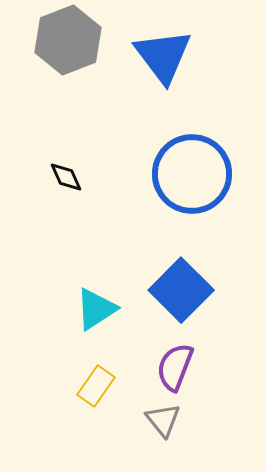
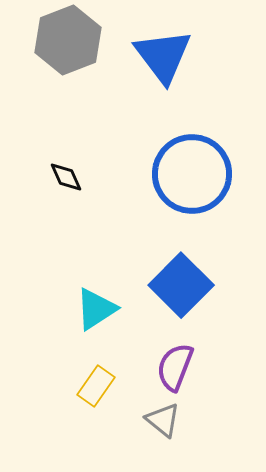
blue square: moved 5 px up
gray triangle: rotated 12 degrees counterclockwise
